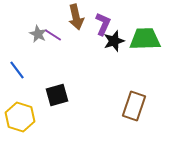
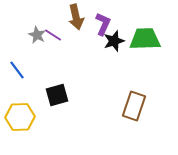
gray star: moved 1 px left, 1 px down
yellow hexagon: rotated 20 degrees counterclockwise
